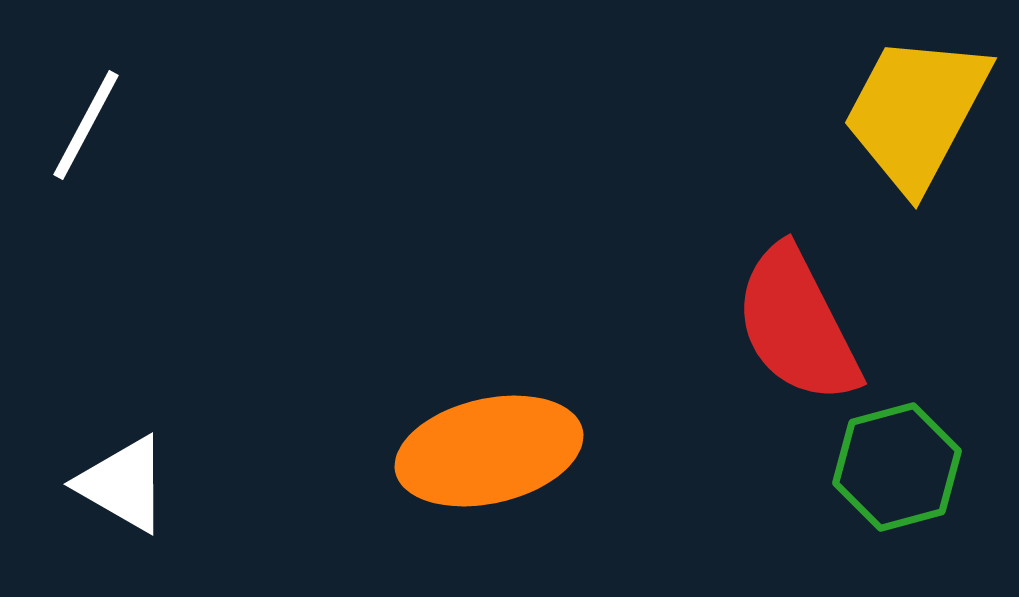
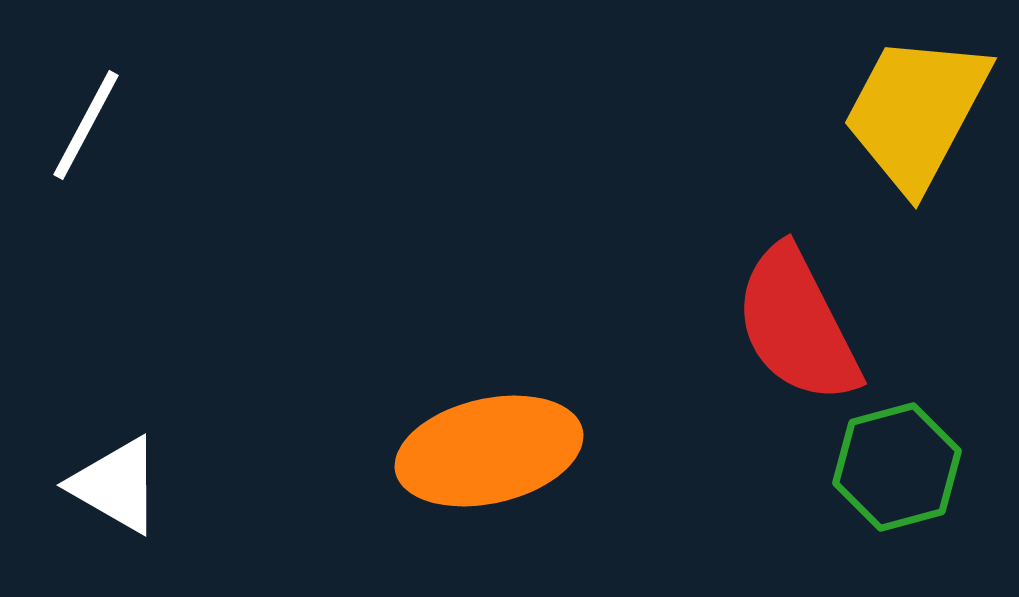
white triangle: moved 7 px left, 1 px down
